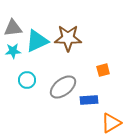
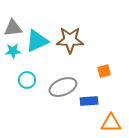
brown star: moved 2 px right, 2 px down
orange square: moved 1 px right, 1 px down
gray ellipse: rotated 16 degrees clockwise
blue rectangle: moved 1 px down
orange triangle: rotated 30 degrees clockwise
